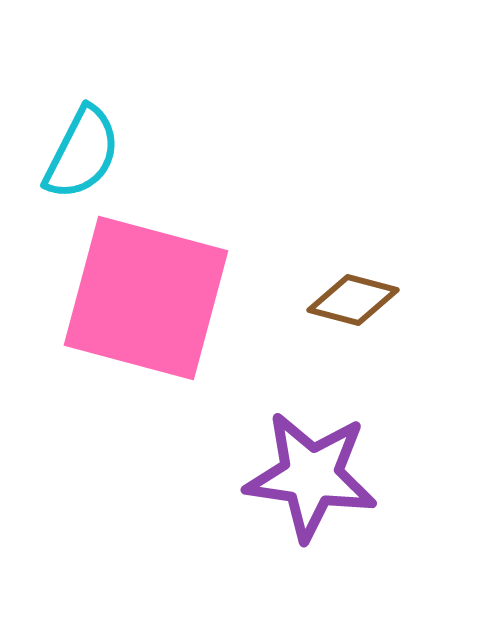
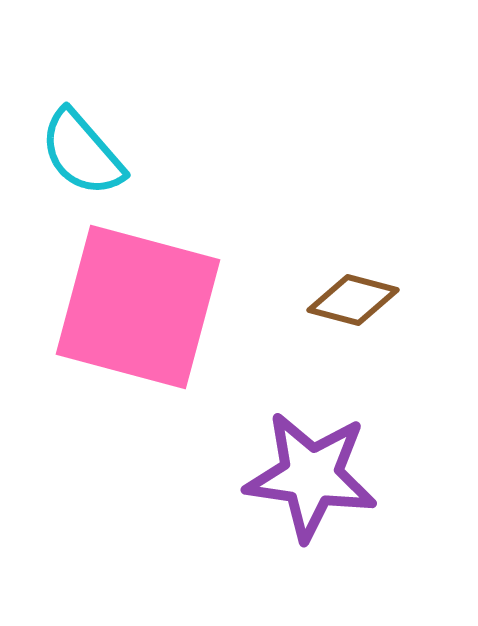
cyan semicircle: rotated 112 degrees clockwise
pink square: moved 8 px left, 9 px down
